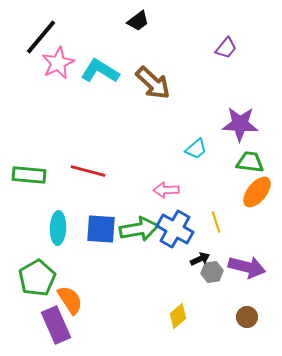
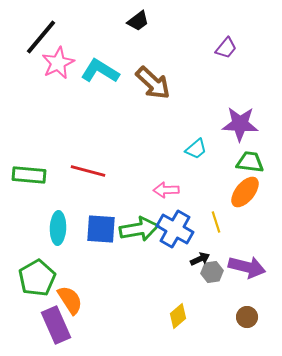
orange ellipse: moved 12 px left
